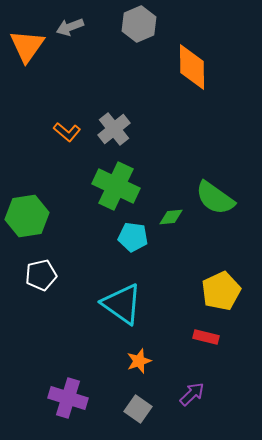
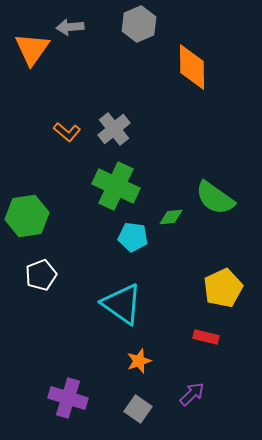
gray arrow: rotated 16 degrees clockwise
orange triangle: moved 5 px right, 3 px down
white pentagon: rotated 8 degrees counterclockwise
yellow pentagon: moved 2 px right, 3 px up
